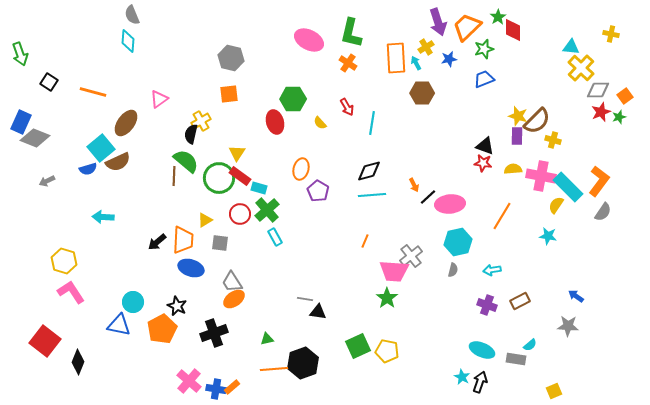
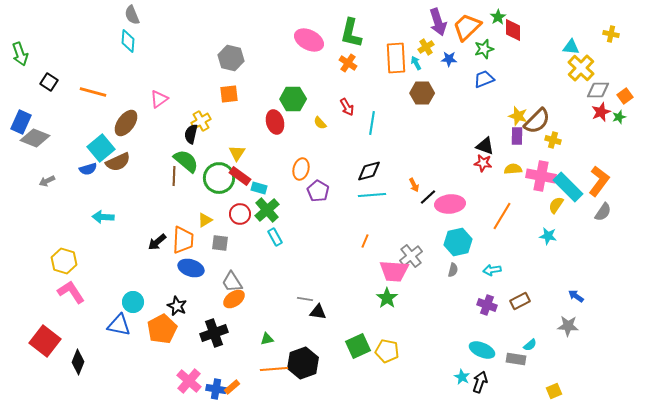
blue star at (449, 59): rotated 14 degrees clockwise
